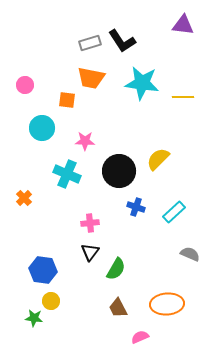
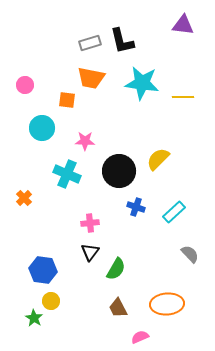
black L-shape: rotated 20 degrees clockwise
gray semicircle: rotated 24 degrees clockwise
green star: rotated 24 degrees clockwise
